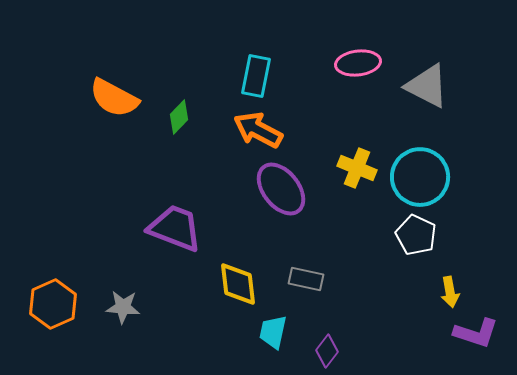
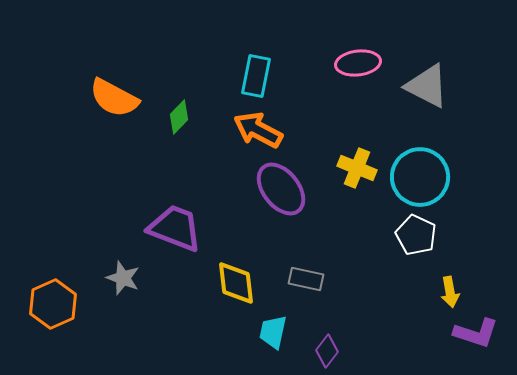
yellow diamond: moved 2 px left, 1 px up
gray star: moved 29 px up; rotated 16 degrees clockwise
